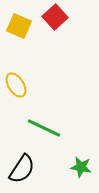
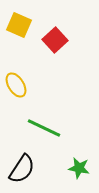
red square: moved 23 px down
yellow square: moved 1 px up
green star: moved 2 px left, 1 px down
